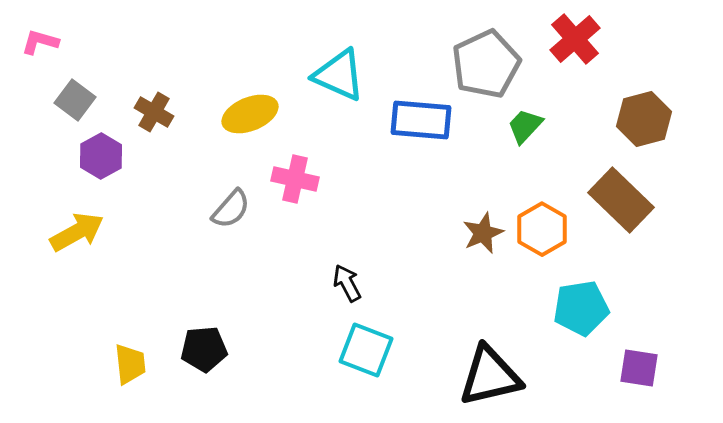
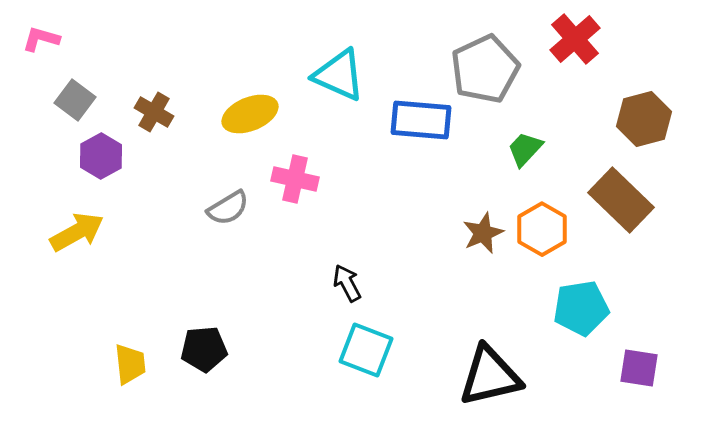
pink L-shape: moved 1 px right, 3 px up
gray pentagon: moved 1 px left, 5 px down
green trapezoid: moved 23 px down
gray semicircle: moved 3 px left, 1 px up; rotated 18 degrees clockwise
